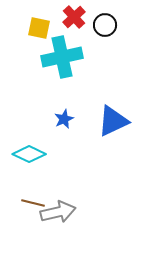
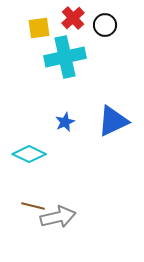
red cross: moved 1 px left, 1 px down
yellow square: rotated 20 degrees counterclockwise
cyan cross: moved 3 px right
blue star: moved 1 px right, 3 px down
brown line: moved 3 px down
gray arrow: moved 5 px down
